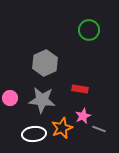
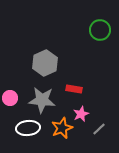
green circle: moved 11 px right
red rectangle: moved 6 px left
pink star: moved 2 px left, 2 px up
gray line: rotated 64 degrees counterclockwise
white ellipse: moved 6 px left, 6 px up
